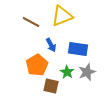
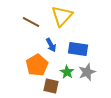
yellow triangle: rotated 25 degrees counterclockwise
